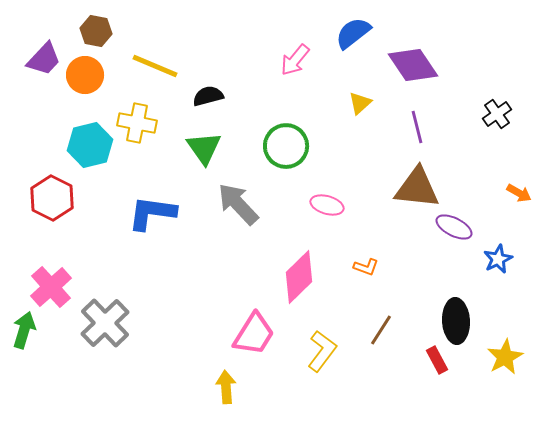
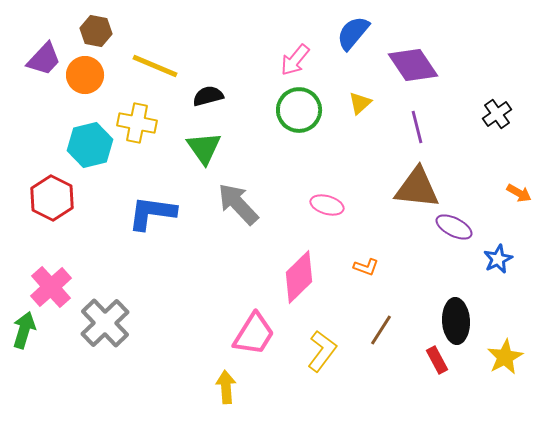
blue semicircle: rotated 12 degrees counterclockwise
green circle: moved 13 px right, 36 px up
